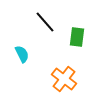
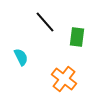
cyan semicircle: moved 1 px left, 3 px down
